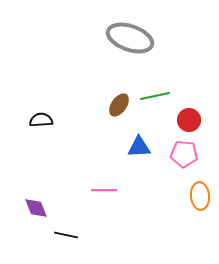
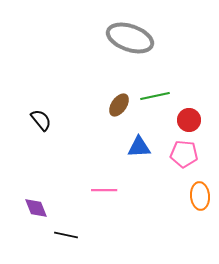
black semicircle: rotated 55 degrees clockwise
